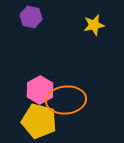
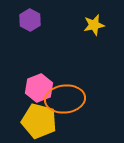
purple hexagon: moved 1 px left, 3 px down; rotated 15 degrees clockwise
pink hexagon: moved 1 px left, 2 px up; rotated 8 degrees clockwise
orange ellipse: moved 1 px left, 1 px up
